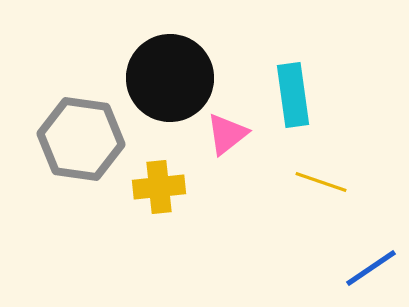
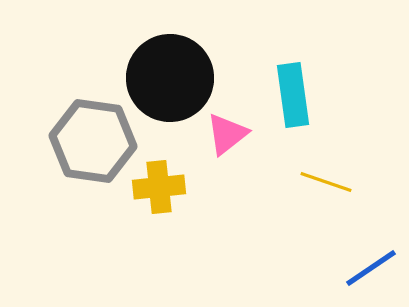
gray hexagon: moved 12 px right, 2 px down
yellow line: moved 5 px right
